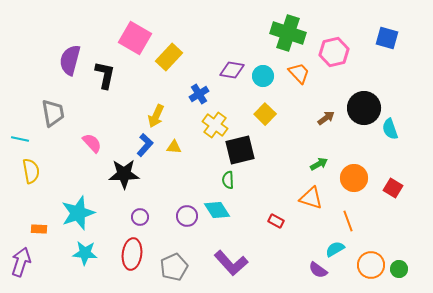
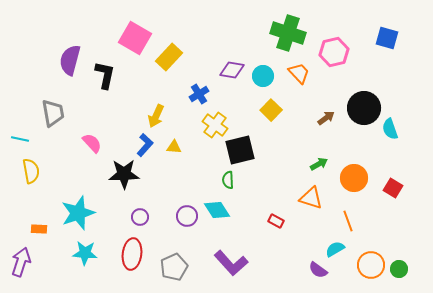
yellow square at (265, 114): moved 6 px right, 4 px up
